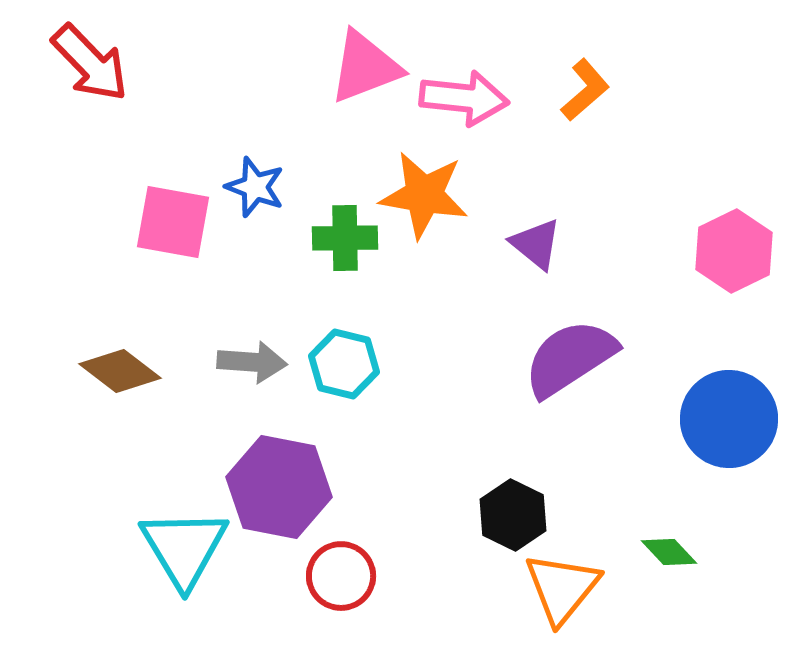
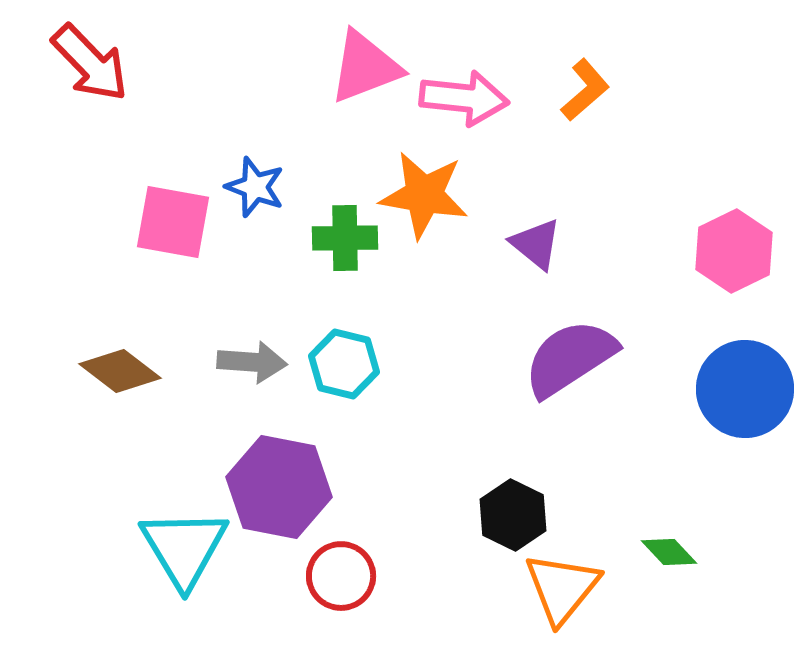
blue circle: moved 16 px right, 30 px up
